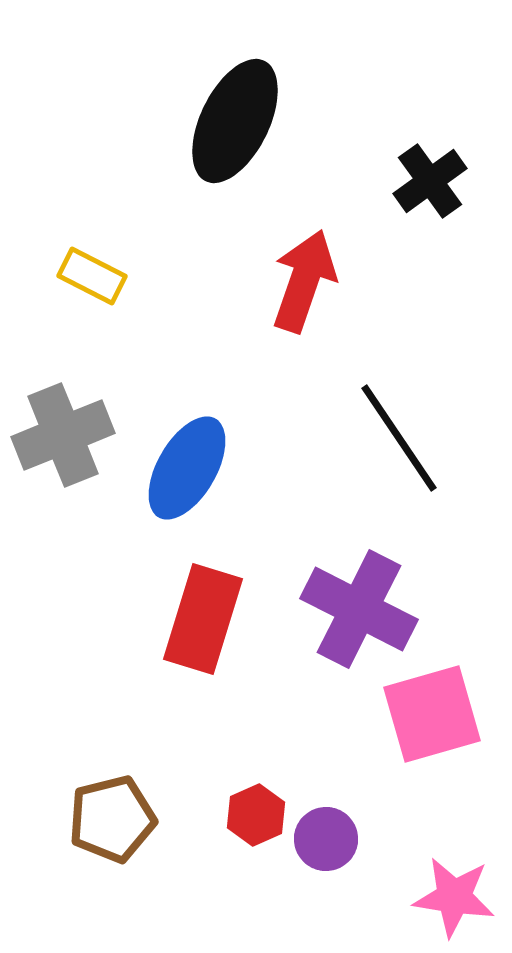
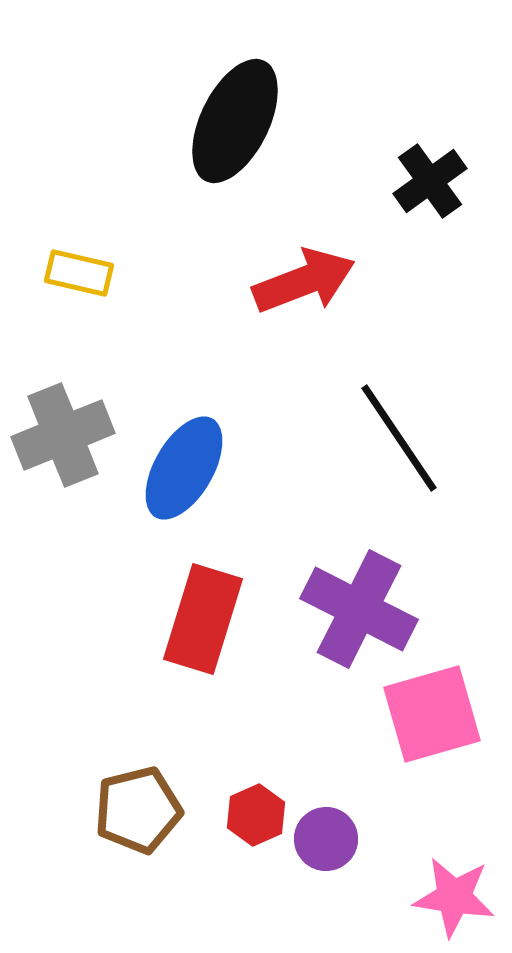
yellow rectangle: moved 13 px left, 3 px up; rotated 14 degrees counterclockwise
red arrow: rotated 50 degrees clockwise
blue ellipse: moved 3 px left
brown pentagon: moved 26 px right, 9 px up
